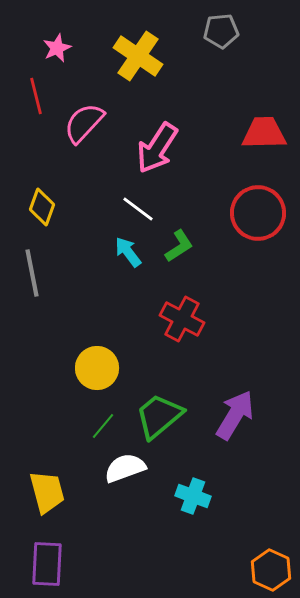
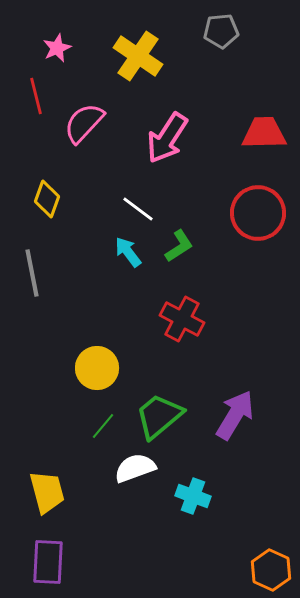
pink arrow: moved 10 px right, 10 px up
yellow diamond: moved 5 px right, 8 px up
white semicircle: moved 10 px right
purple rectangle: moved 1 px right, 2 px up
